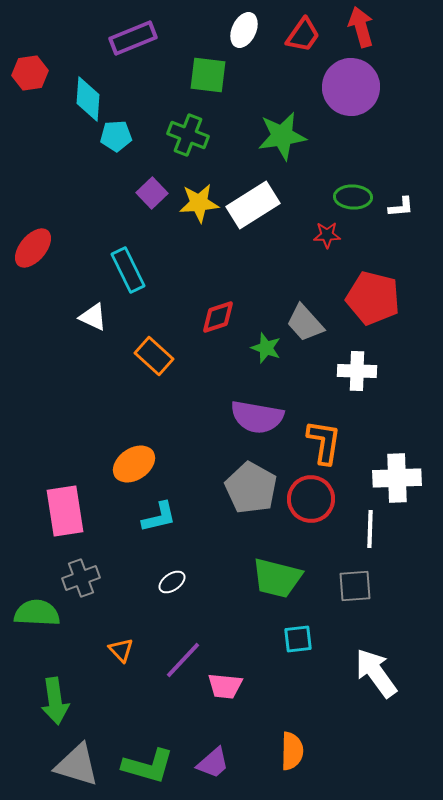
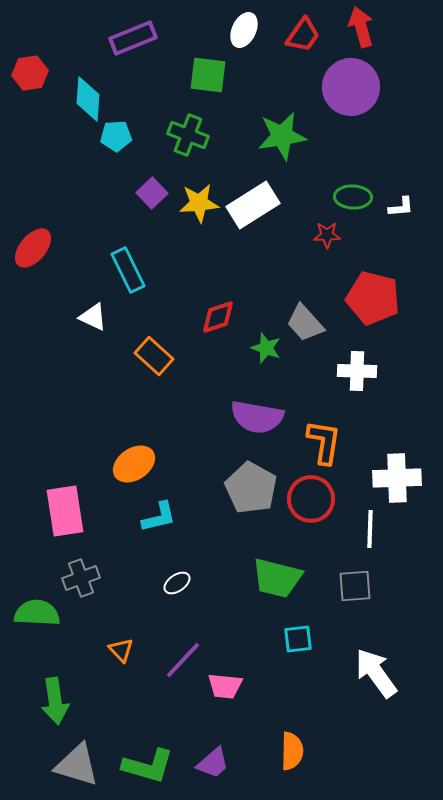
white ellipse at (172, 582): moved 5 px right, 1 px down
